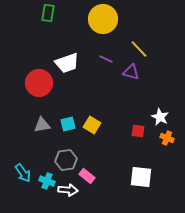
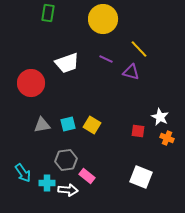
red circle: moved 8 px left
white square: rotated 15 degrees clockwise
cyan cross: moved 2 px down; rotated 21 degrees counterclockwise
